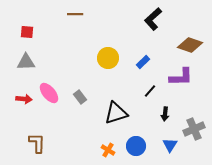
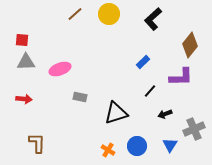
brown line: rotated 42 degrees counterclockwise
red square: moved 5 px left, 8 px down
brown diamond: rotated 70 degrees counterclockwise
yellow circle: moved 1 px right, 44 px up
pink ellipse: moved 11 px right, 24 px up; rotated 70 degrees counterclockwise
gray rectangle: rotated 40 degrees counterclockwise
black arrow: rotated 64 degrees clockwise
blue circle: moved 1 px right
